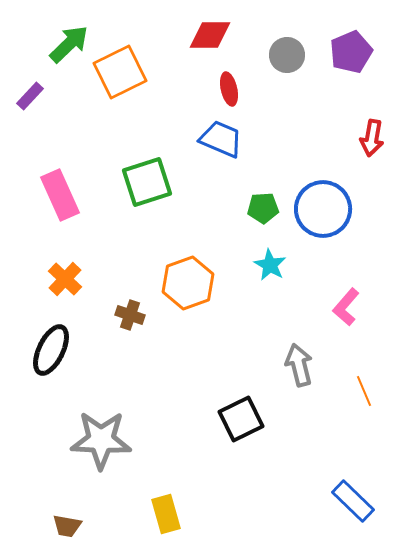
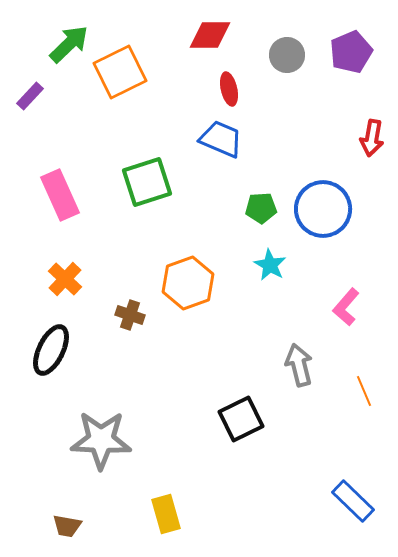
green pentagon: moved 2 px left
